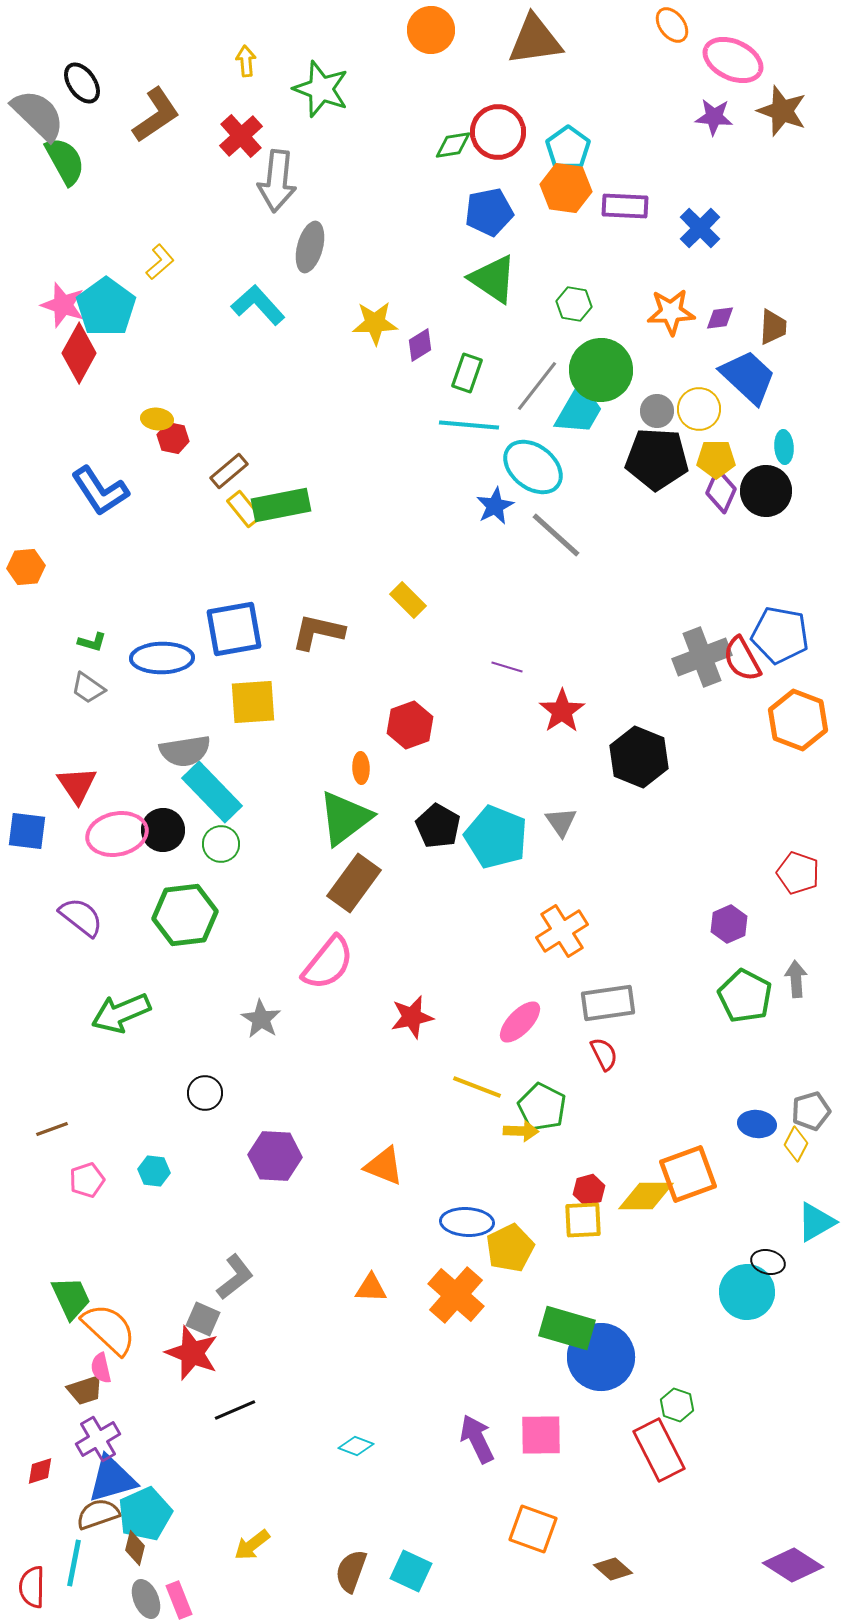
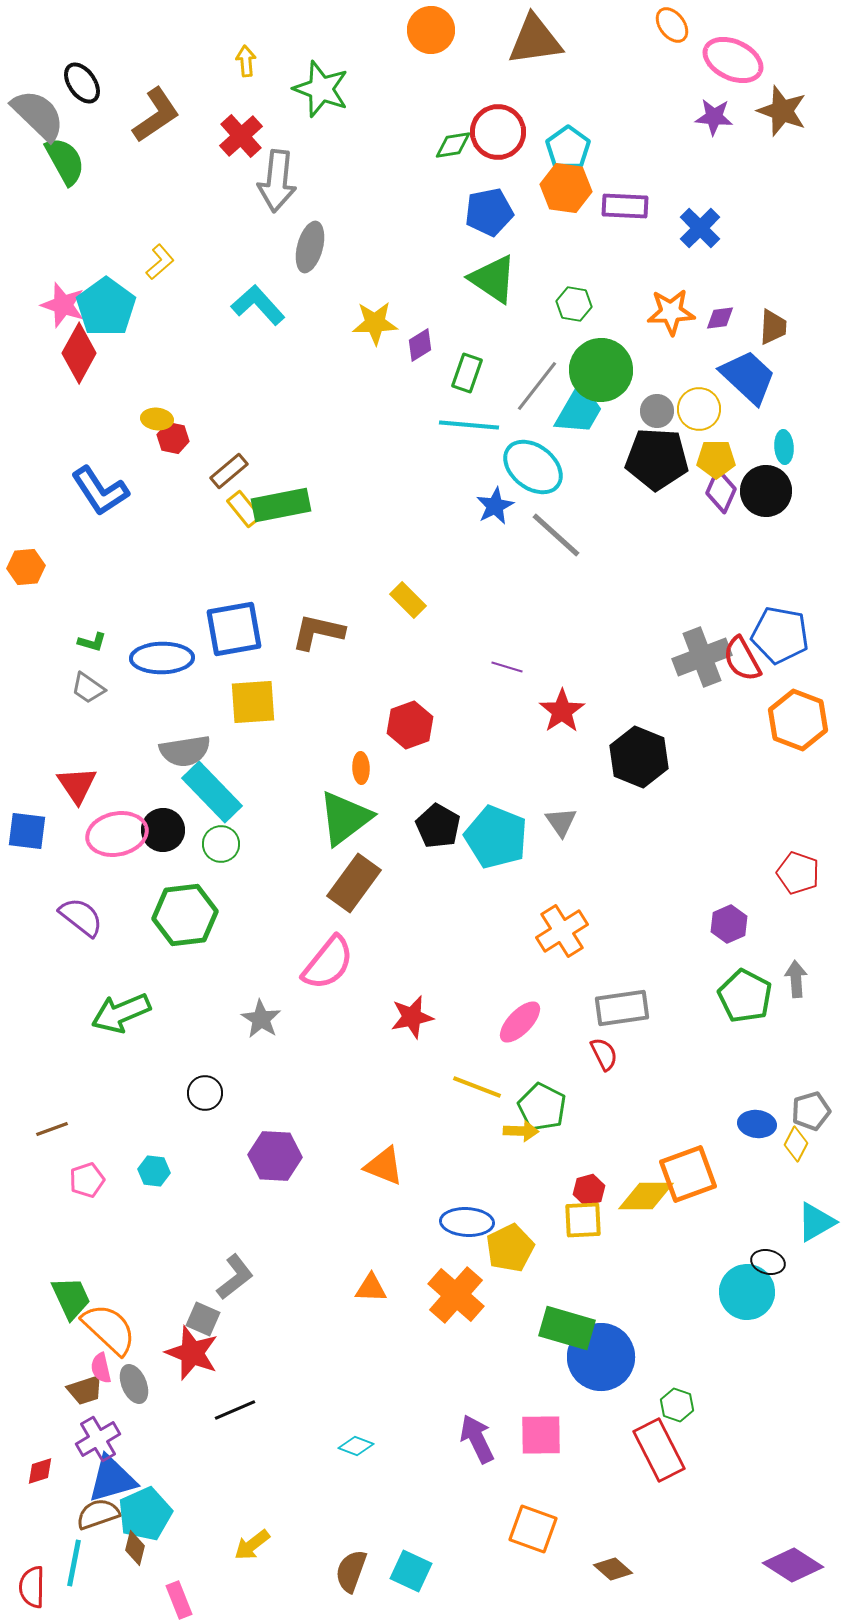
gray rectangle at (608, 1003): moved 14 px right, 5 px down
gray ellipse at (146, 1599): moved 12 px left, 215 px up
